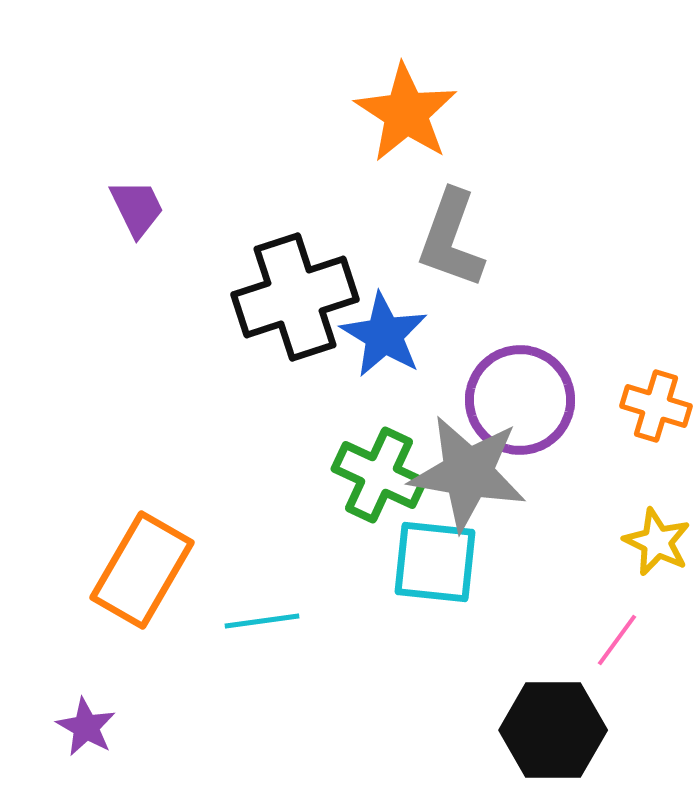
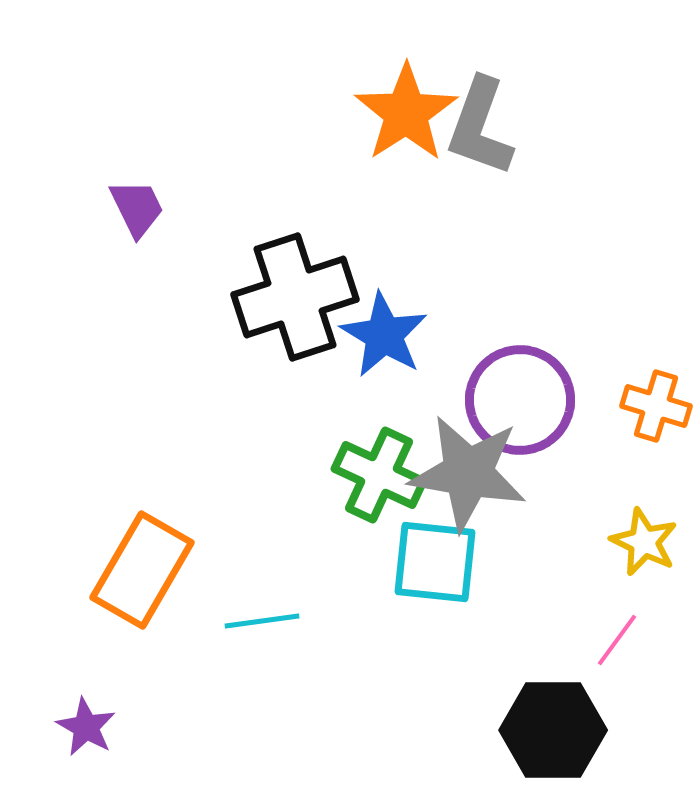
orange star: rotated 6 degrees clockwise
gray L-shape: moved 29 px right, 112 px up
yellow star: moved 13 px left
